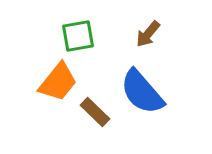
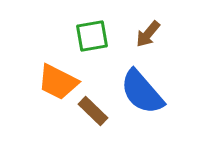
green square: moved 14 px right
orange trapezoid: rotated 78 degrees clockwise
brown rectangle: moved 2 px left, 1 px up
